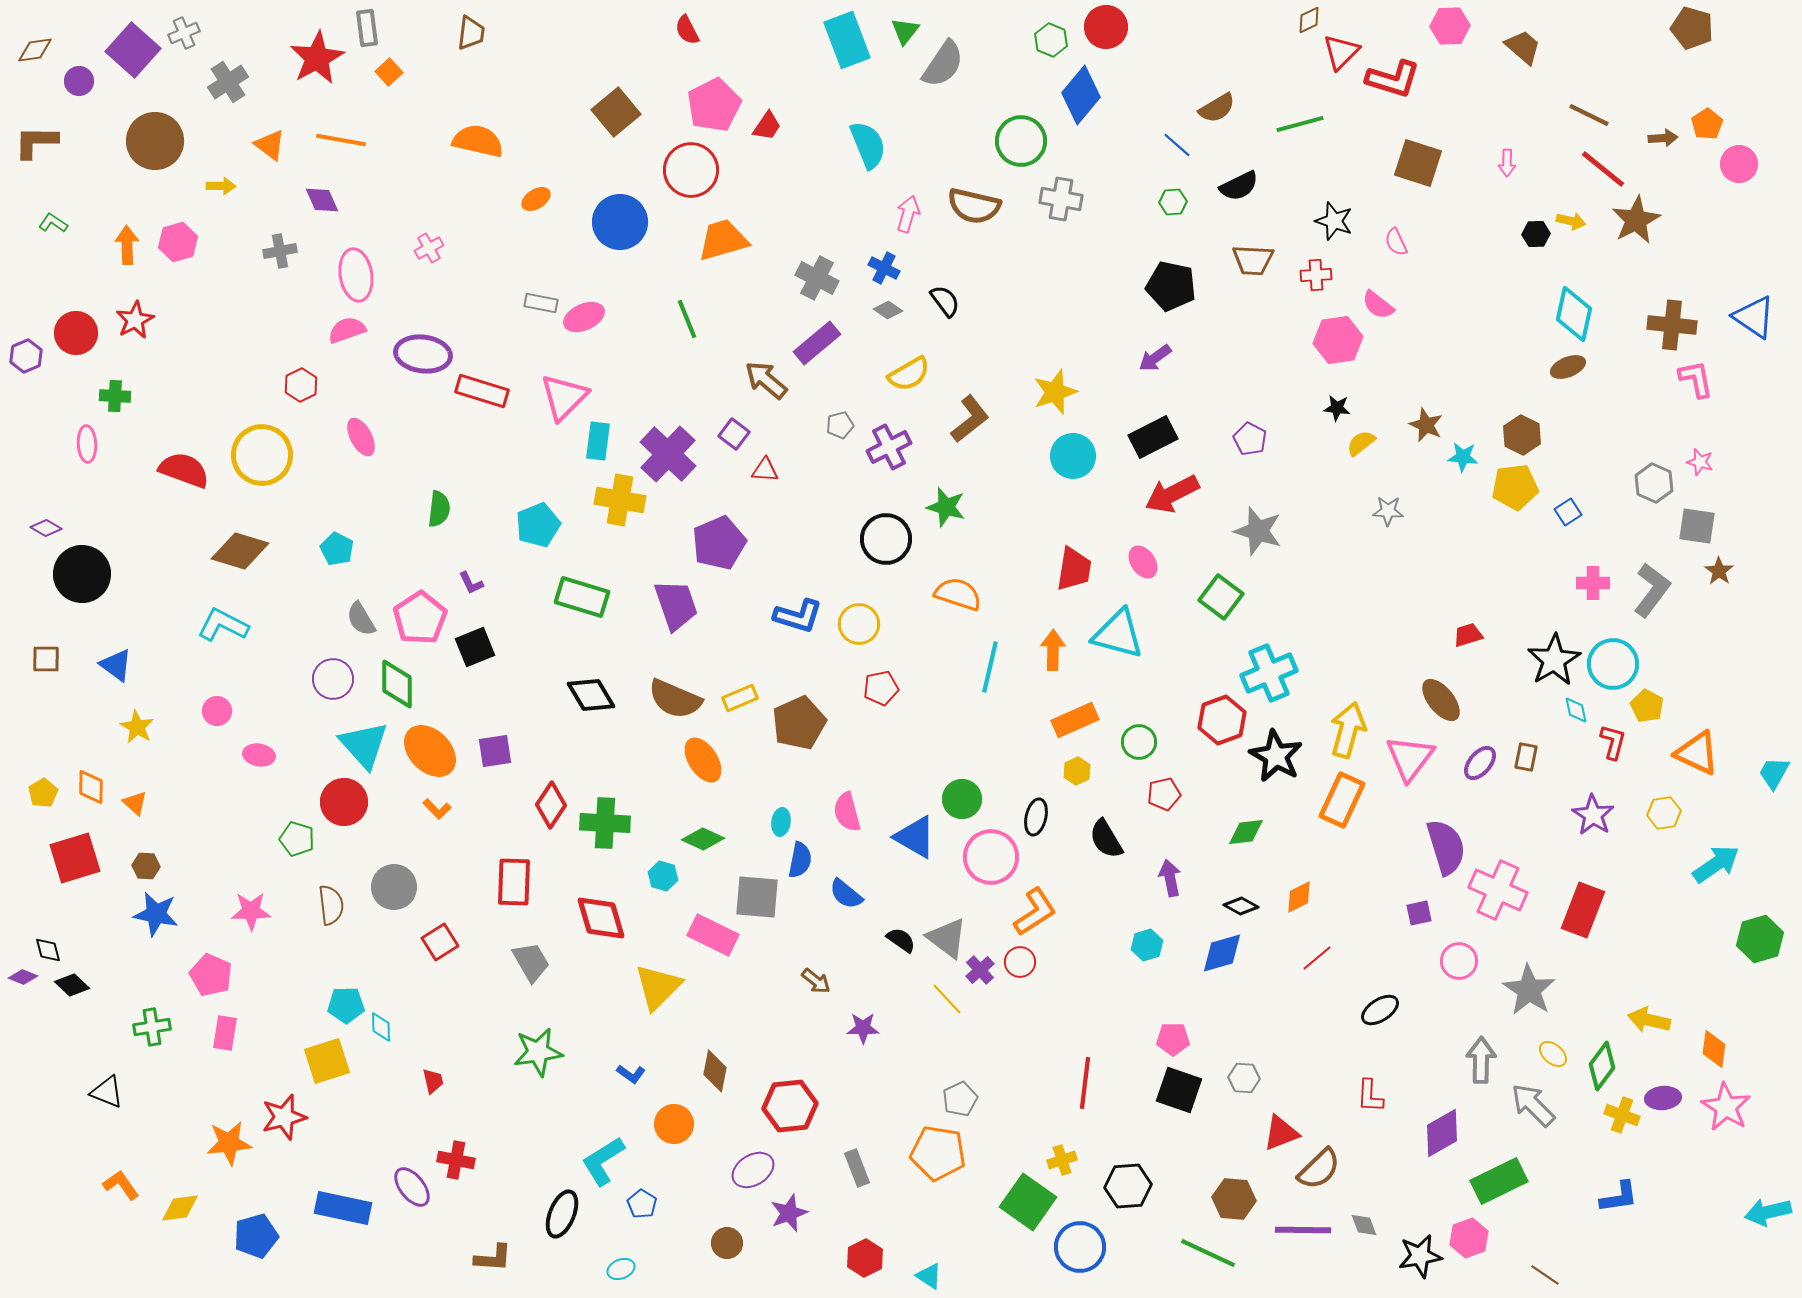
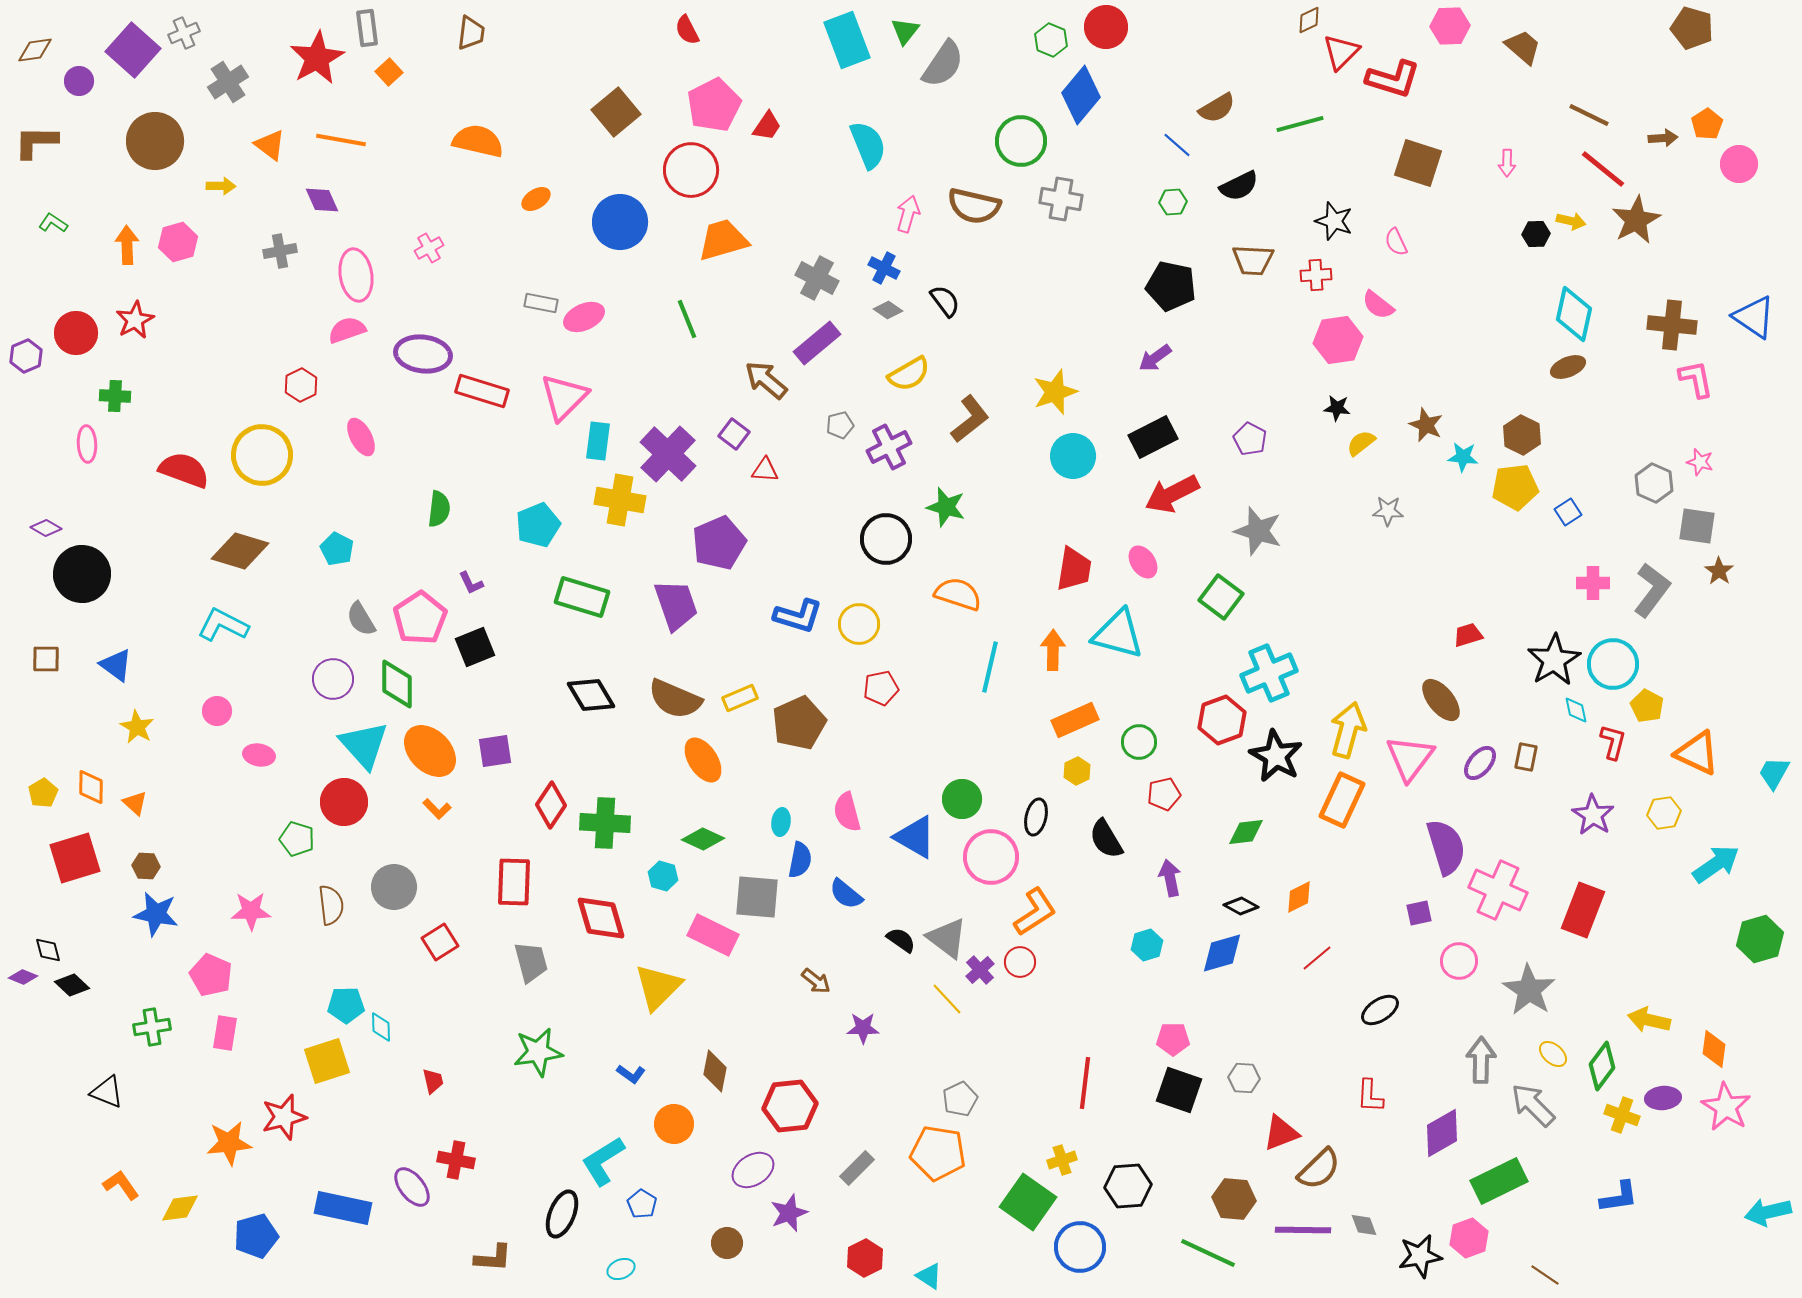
gray trapezoid at (531, 962): rotated 15 degrees clockwise
gray rectangle at (857, 1168): rotated 66 degrees clockwise
